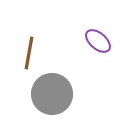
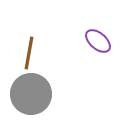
gray circle: moved 21 px left
